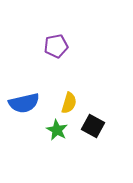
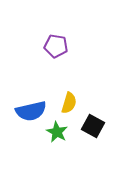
purple pentagon: rotated 20 degrees clockwise
blue semicircle: moved 7 px right, 8 px down
green star: moved 2 px down
